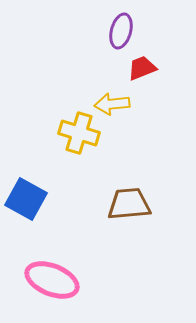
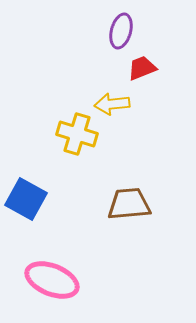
yellow cross: moved 2 px left, 1 px down
